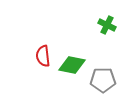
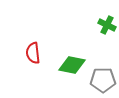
red semicircle: moved 10 px left, 3 px up
